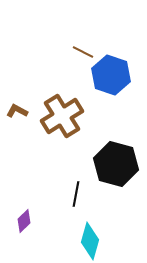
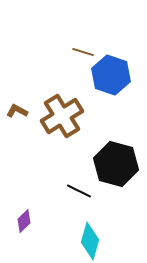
brown line: rotated 10 degrees counterclockwise
black line: moved 3 px right, 3 px up; rotated 75 degrees counterclockwise
